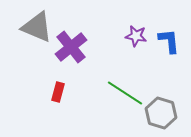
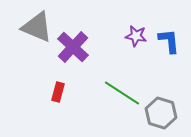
purple cross: moved 2 px right; rotated 8 degrees counterclockwise
green line: moved 3 px left
